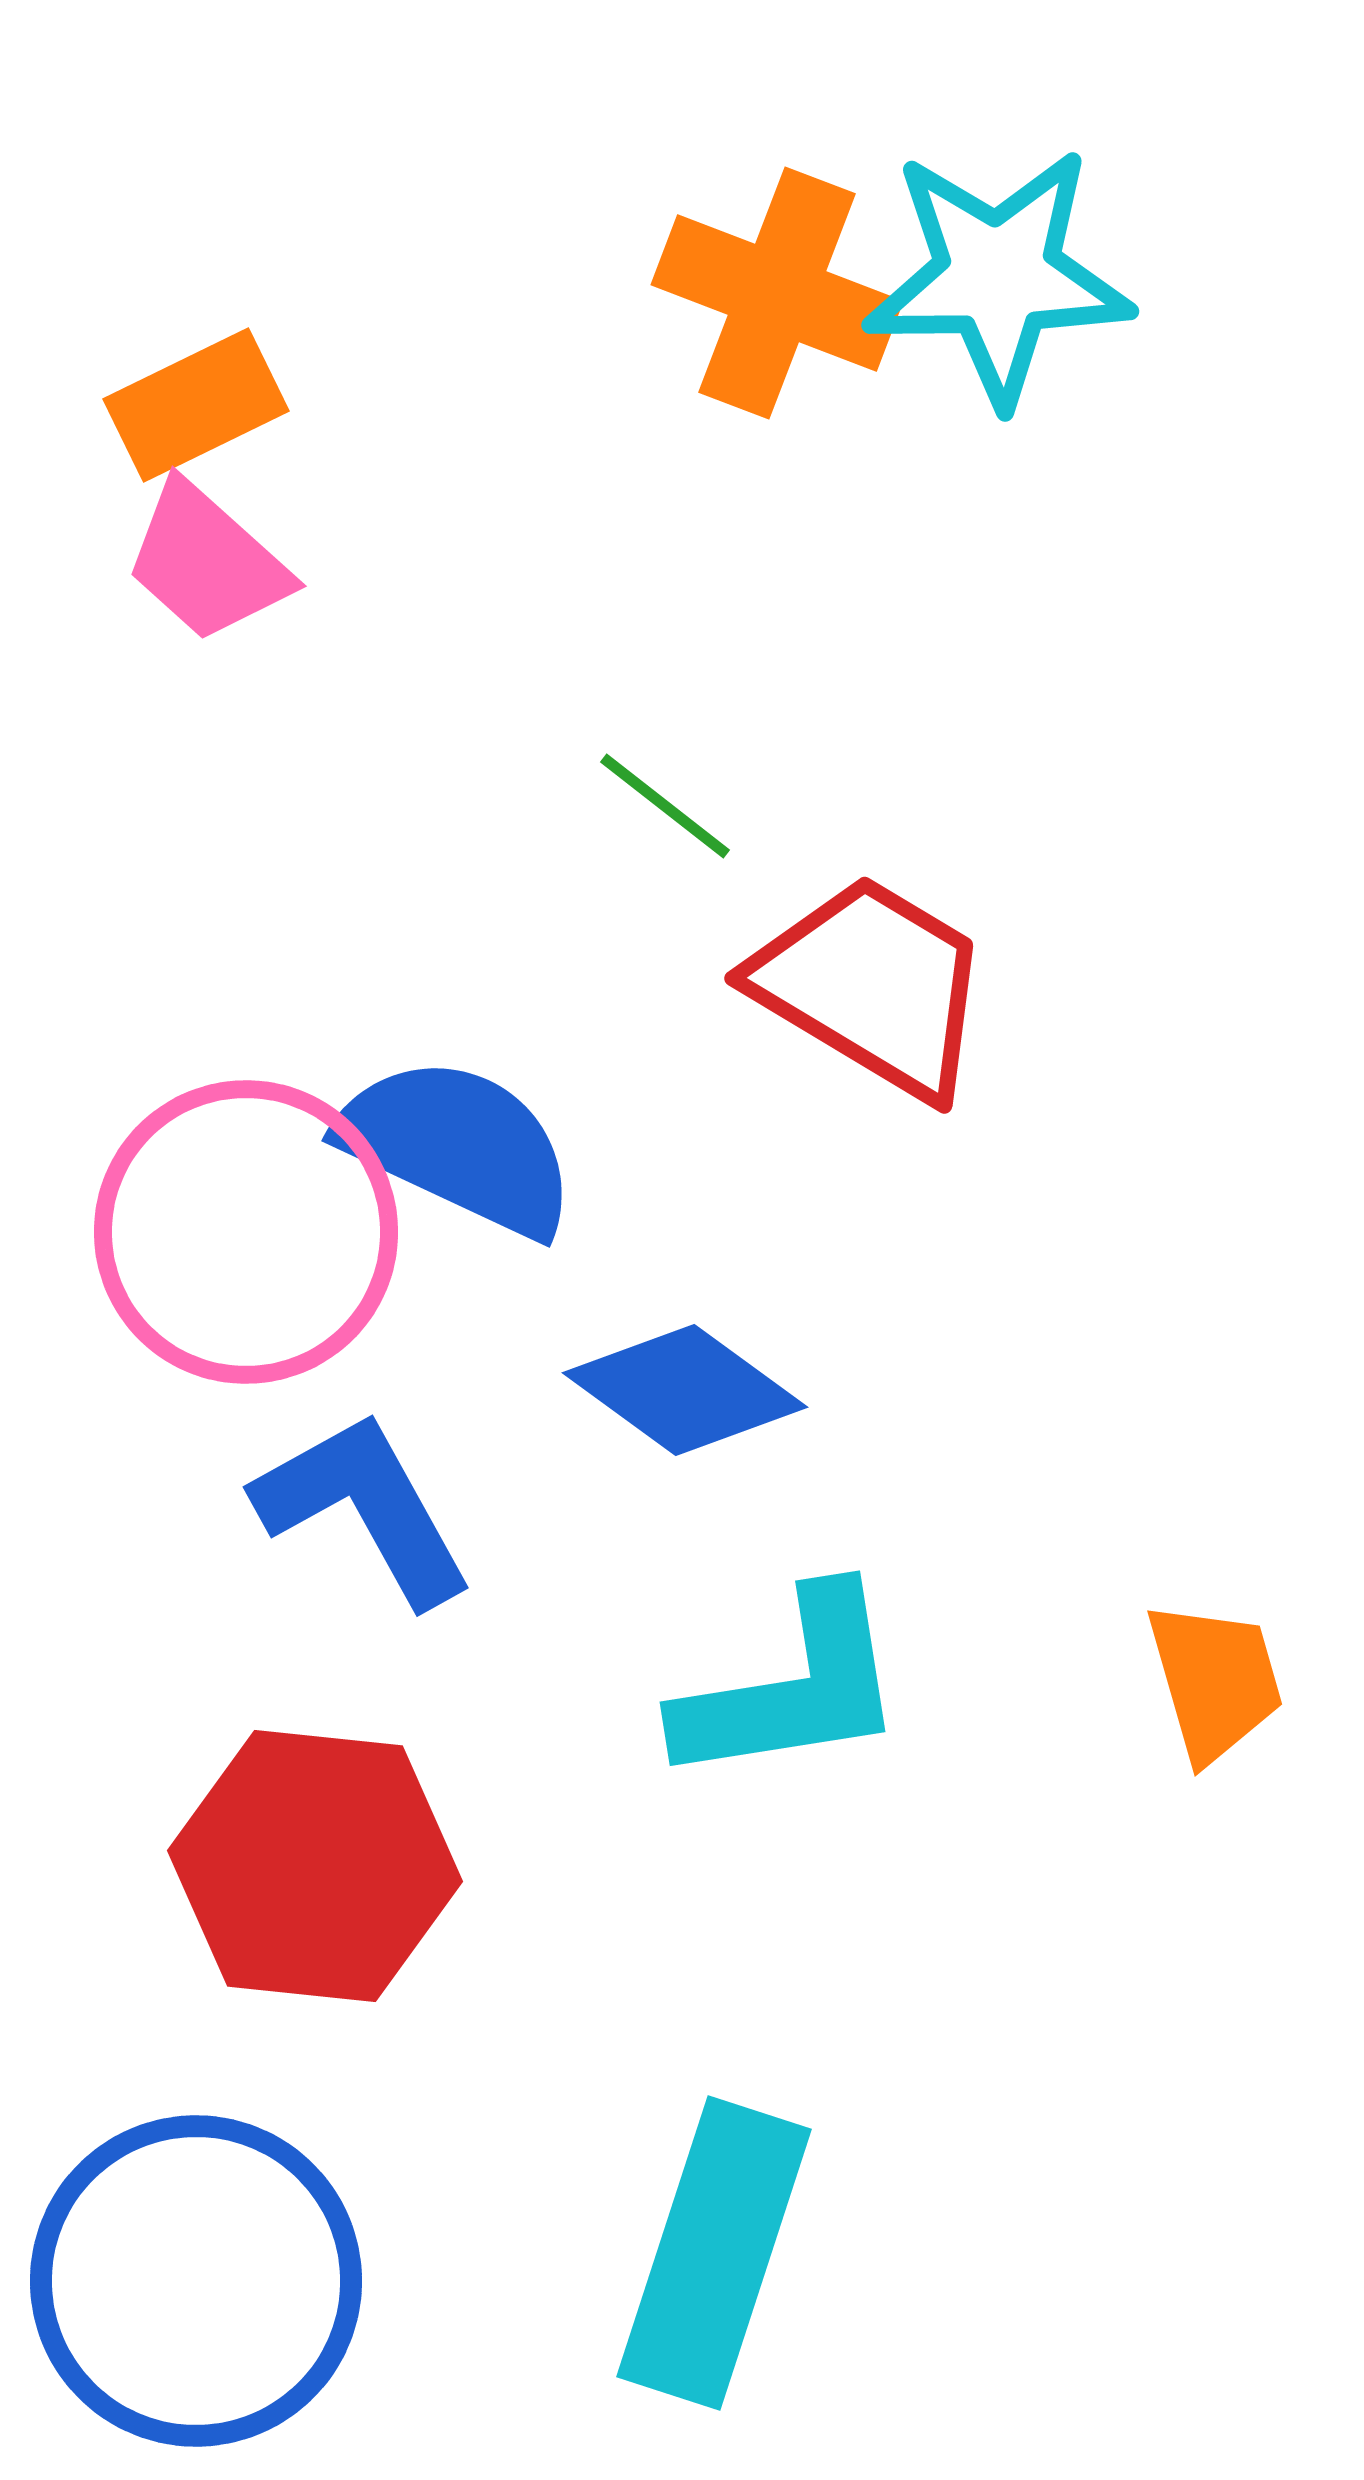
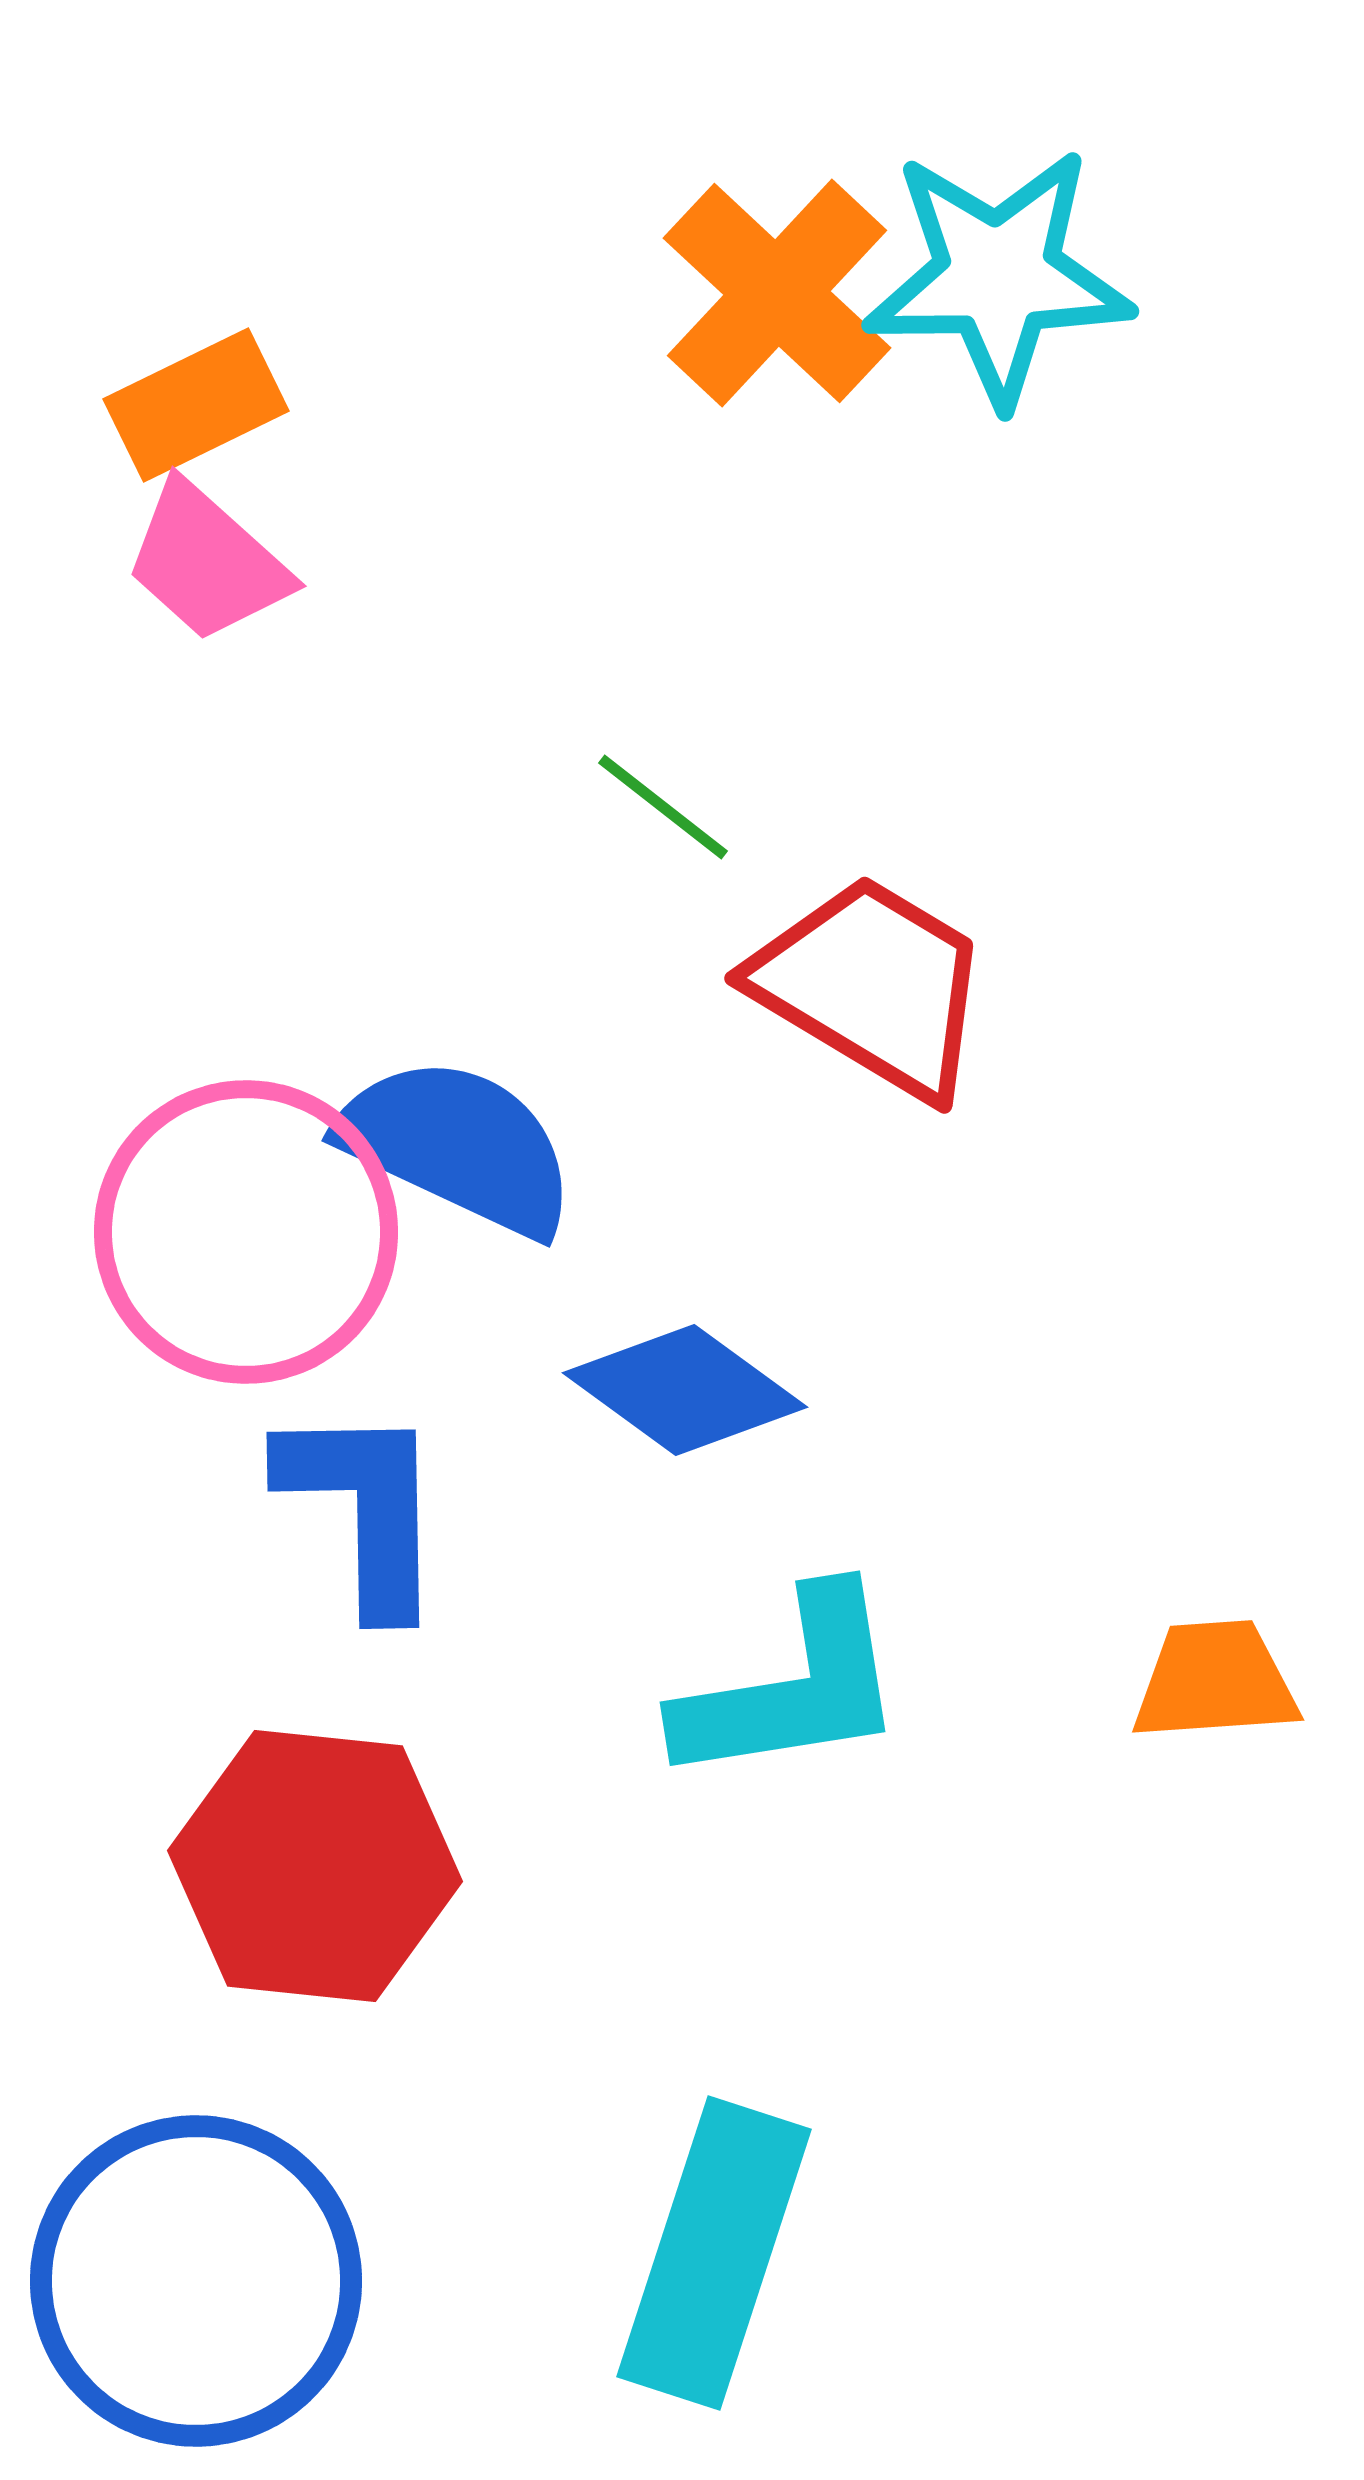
orange cross: rotated 22 degrees clockwise
green line: moved 2 px left, 1 px down
blue L-shape: rotated 28 degrees clockwise
orange trapezoid: rotated 78 degrees counterclockwise
